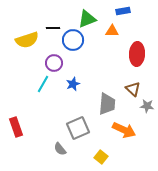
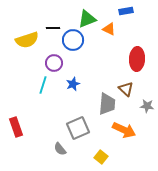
blue rectangle: moved 3 px right
orange triangle: moved 3 px left, 2 px up; rotated 24 degrees clockwise
red ellipse: moved 5 px down
cyan line: moved 1 px down; rotated 12 degrees counterclockwise
brown triangle: moved 7 px left
